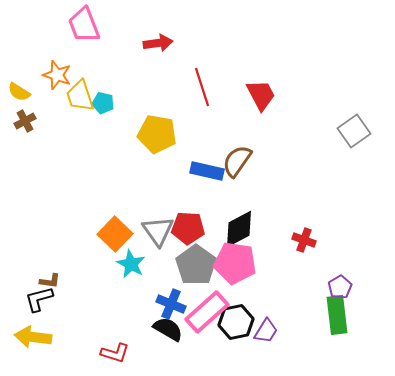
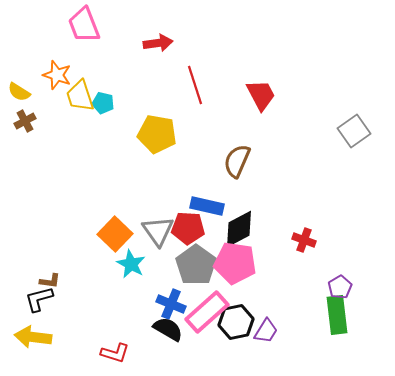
red line: moved 7 px left, 2 px up
brown semicircle: rotated 12 degrees counterclockwise
blue rectangle: moved 35 px down
